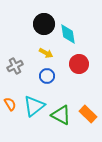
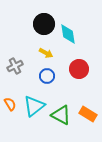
red circle: moved 5 px down
orange rectangle: rotated 12 degrees counterclockwise
